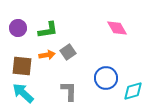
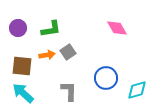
green L-shape: moved 3 px right, 1 px up
cyan diamond: moved 4 px right, 1 px up
